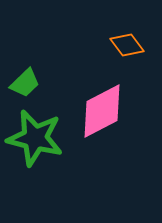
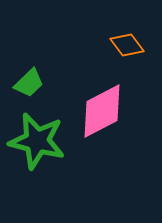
green trapezoid: moved 4 px right
green star: moved 2 px right, 3 px down
